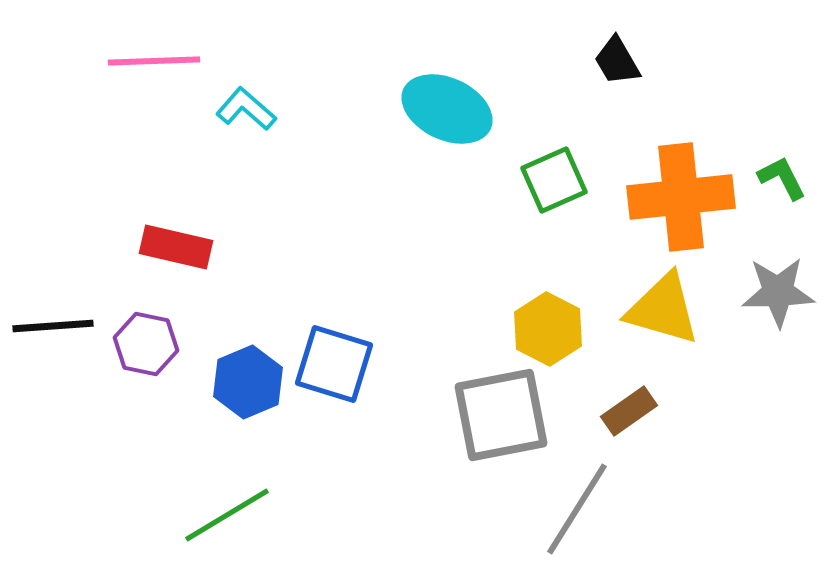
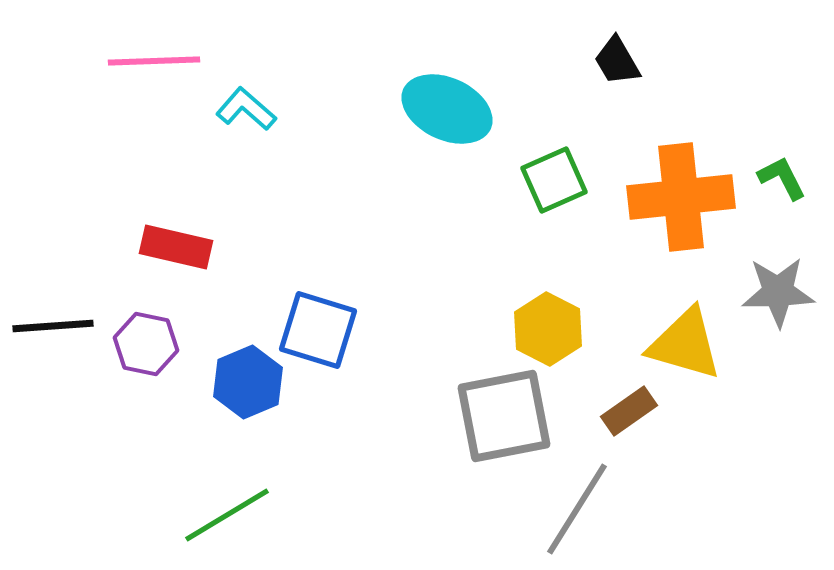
yellow triangle: moved 22 px right, 35 px down
blue square: moved 16 px left, 34 px up
gray square: moved 3 px right, 1 px down
